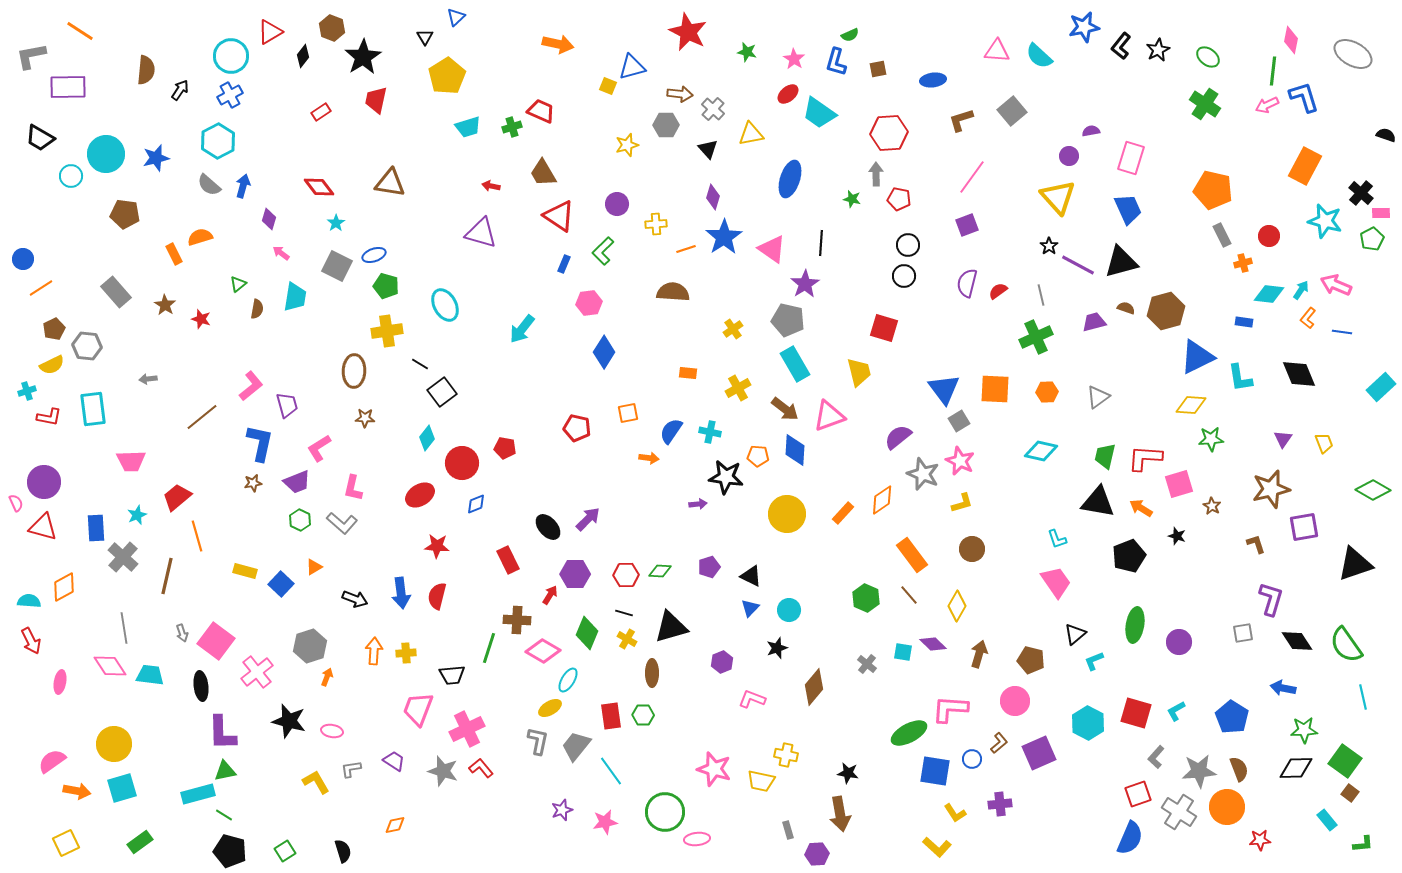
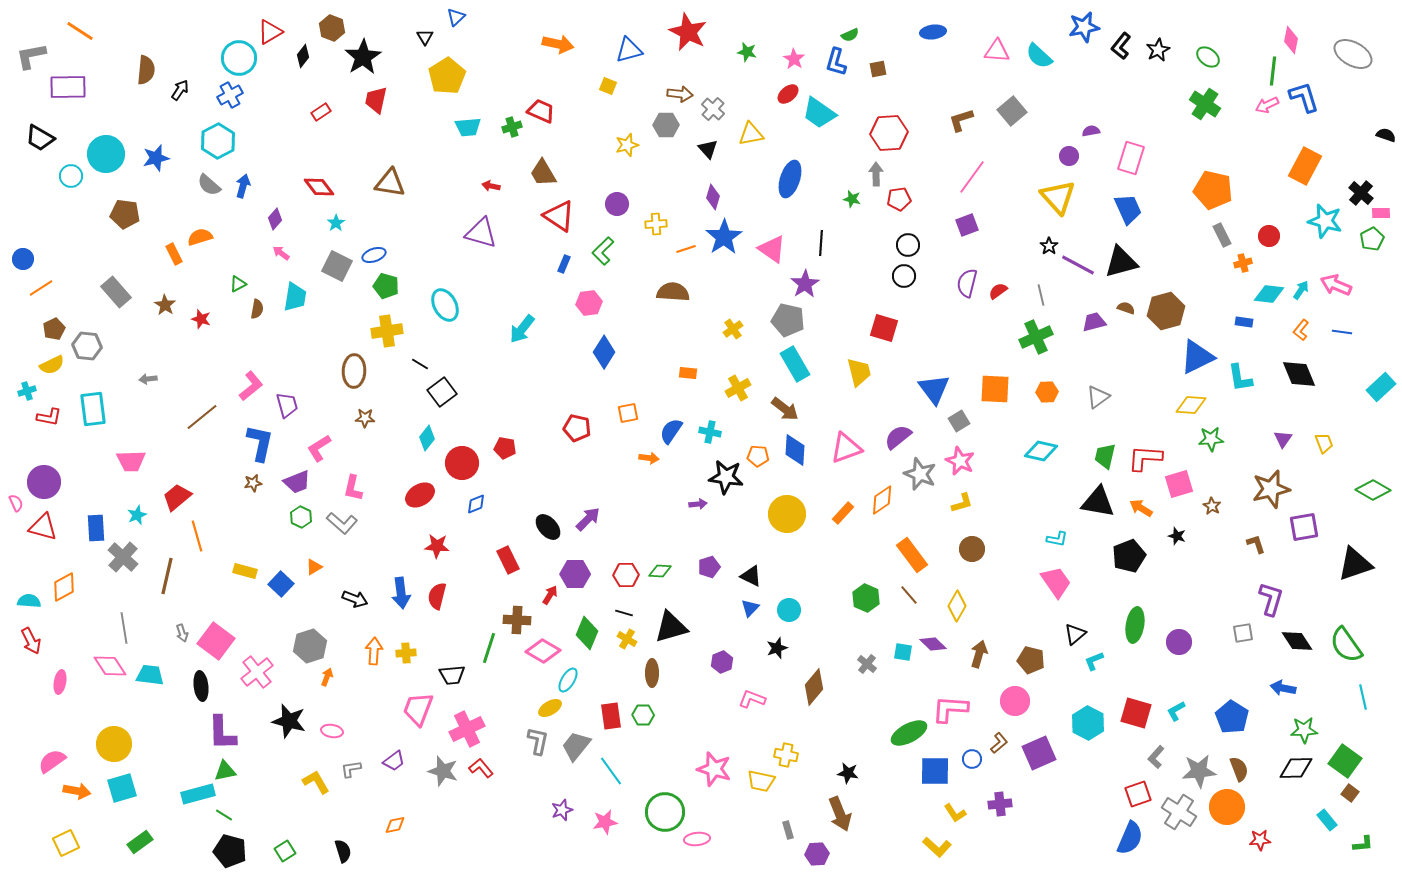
cyan circle at (231, 56): moved 8 px right, 2 px down
blue triangle at (632, 67): moved 3 px left, 17 px up
blue ellipse at (933, 80): moved 48 px up
cyan trapezoid at (468, 127): rotated 12 degrees clockwise
red pentagon at (899, 199): rotated 20 degrees counterclockwise
purple diamond at (269, 219): moved 6 px right; rotated 25 degrees clockwise
green triangle at (238, 284): rotated 12 degrees clockwise
orange L-shape at (1308, 318): moved 7 px left, 12 px down
blue triangle at (944, 389): moved 10 px left
pink triangle at (829, 416): moved 17 px right, 32 px down
gray star at (923, 474): moved 3 px left
green hexagon at (300, 520): moved 1 px right, 3 px up
cyan L-shape at (1057, 539): rotated 60 degrees counterclockwise
purple trapezoid at (394, 761): rotated 110 degrees clockwise
blue square at (935, 771): rotated 8 degrees counterclockwise
brown arrow at (840, 814): rotated 12 degrees counterclockwise
